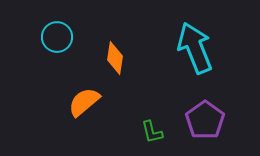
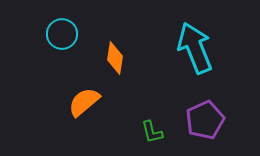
cyan circle: moved 5 px right, 3 px up
purple pentagon: rotated 12 degrees clockwise
